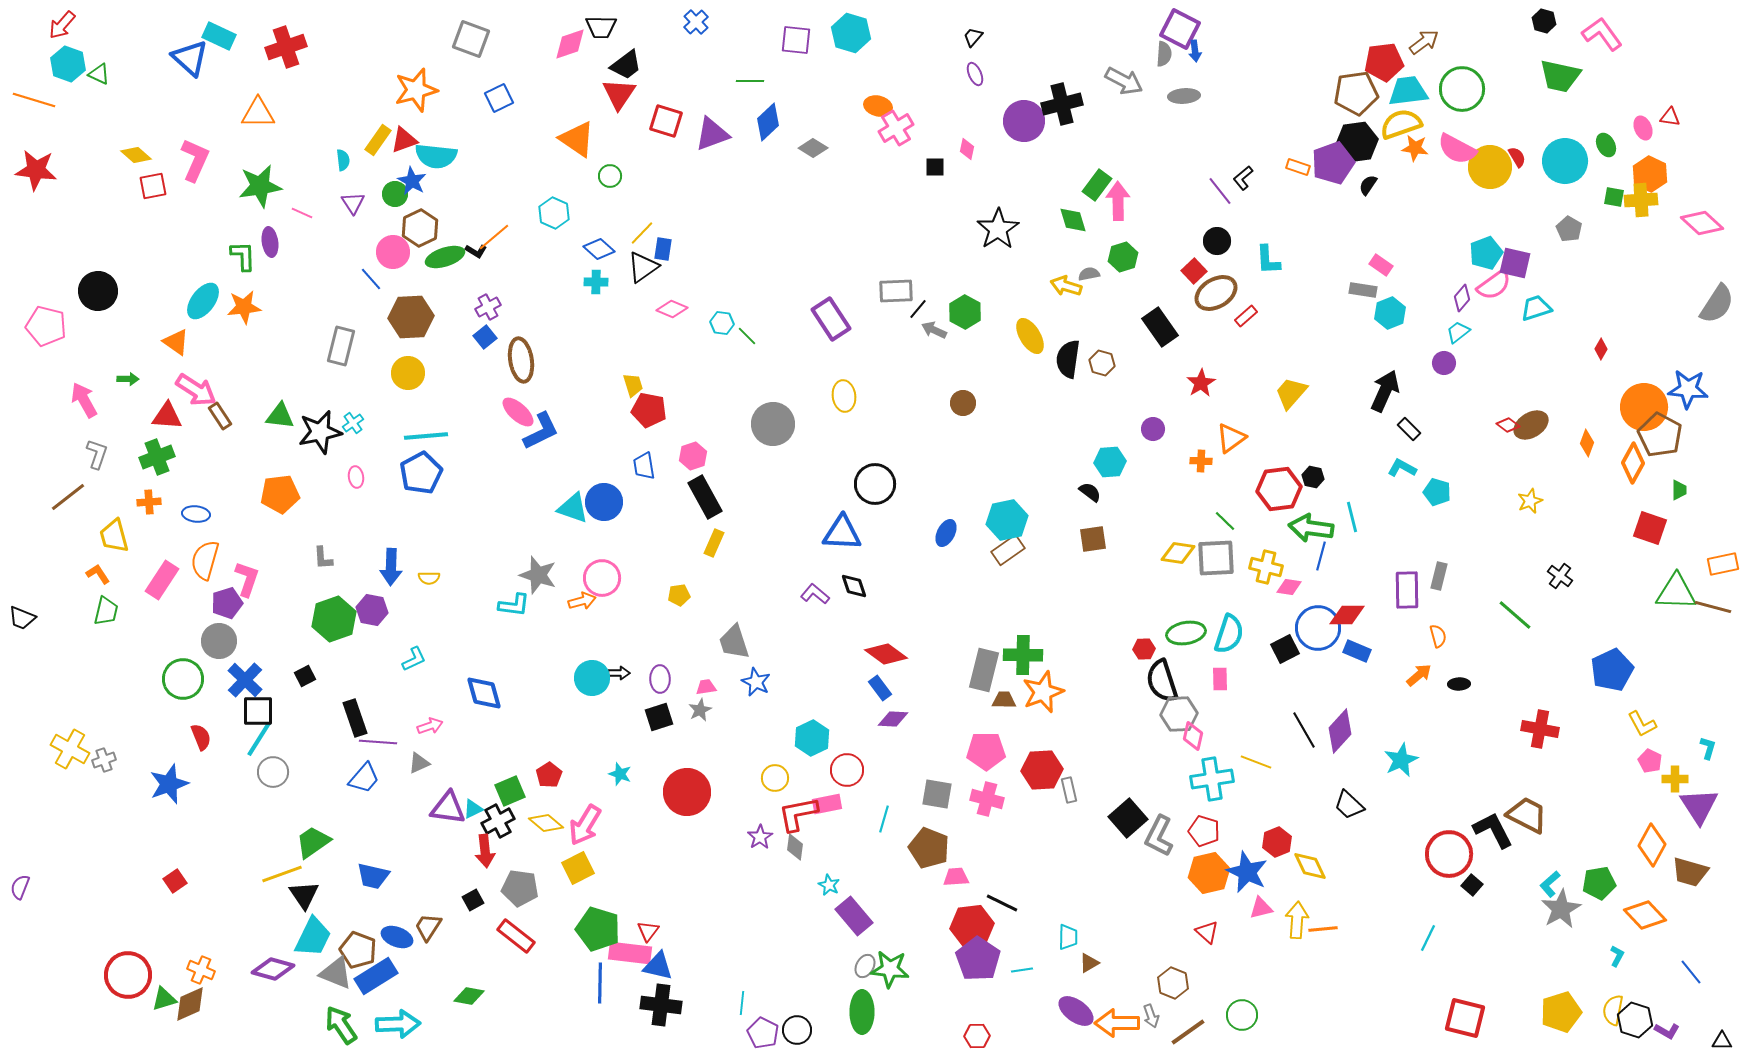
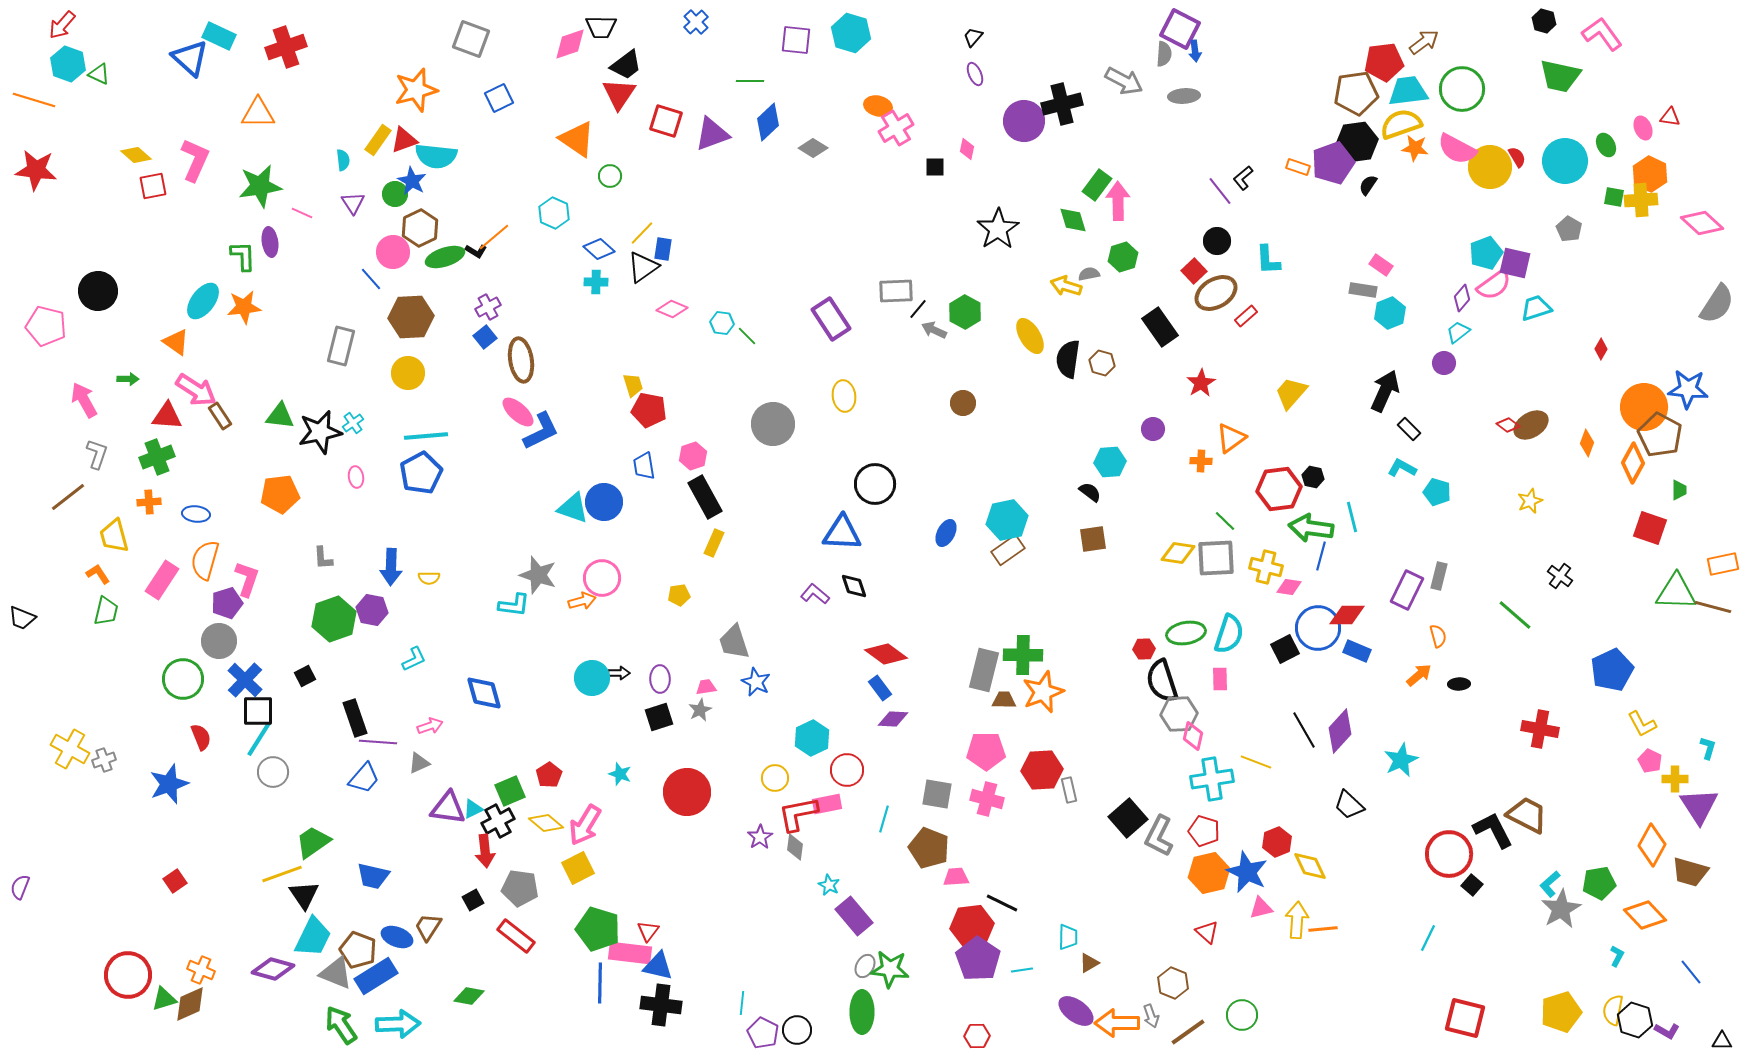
purple rectangle at (1407, 590): rotated 27 degrees clockwise
